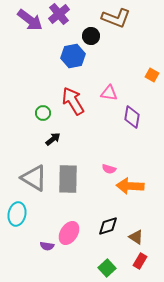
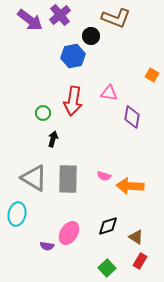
purple cross: moved 1 px right, 1 px down
red arrow: rotated 140 degrees counterclockwise
black arrow: rotated 35 degrees counterclockwise
pink semicircle: moved 5 px left, 7 px down
